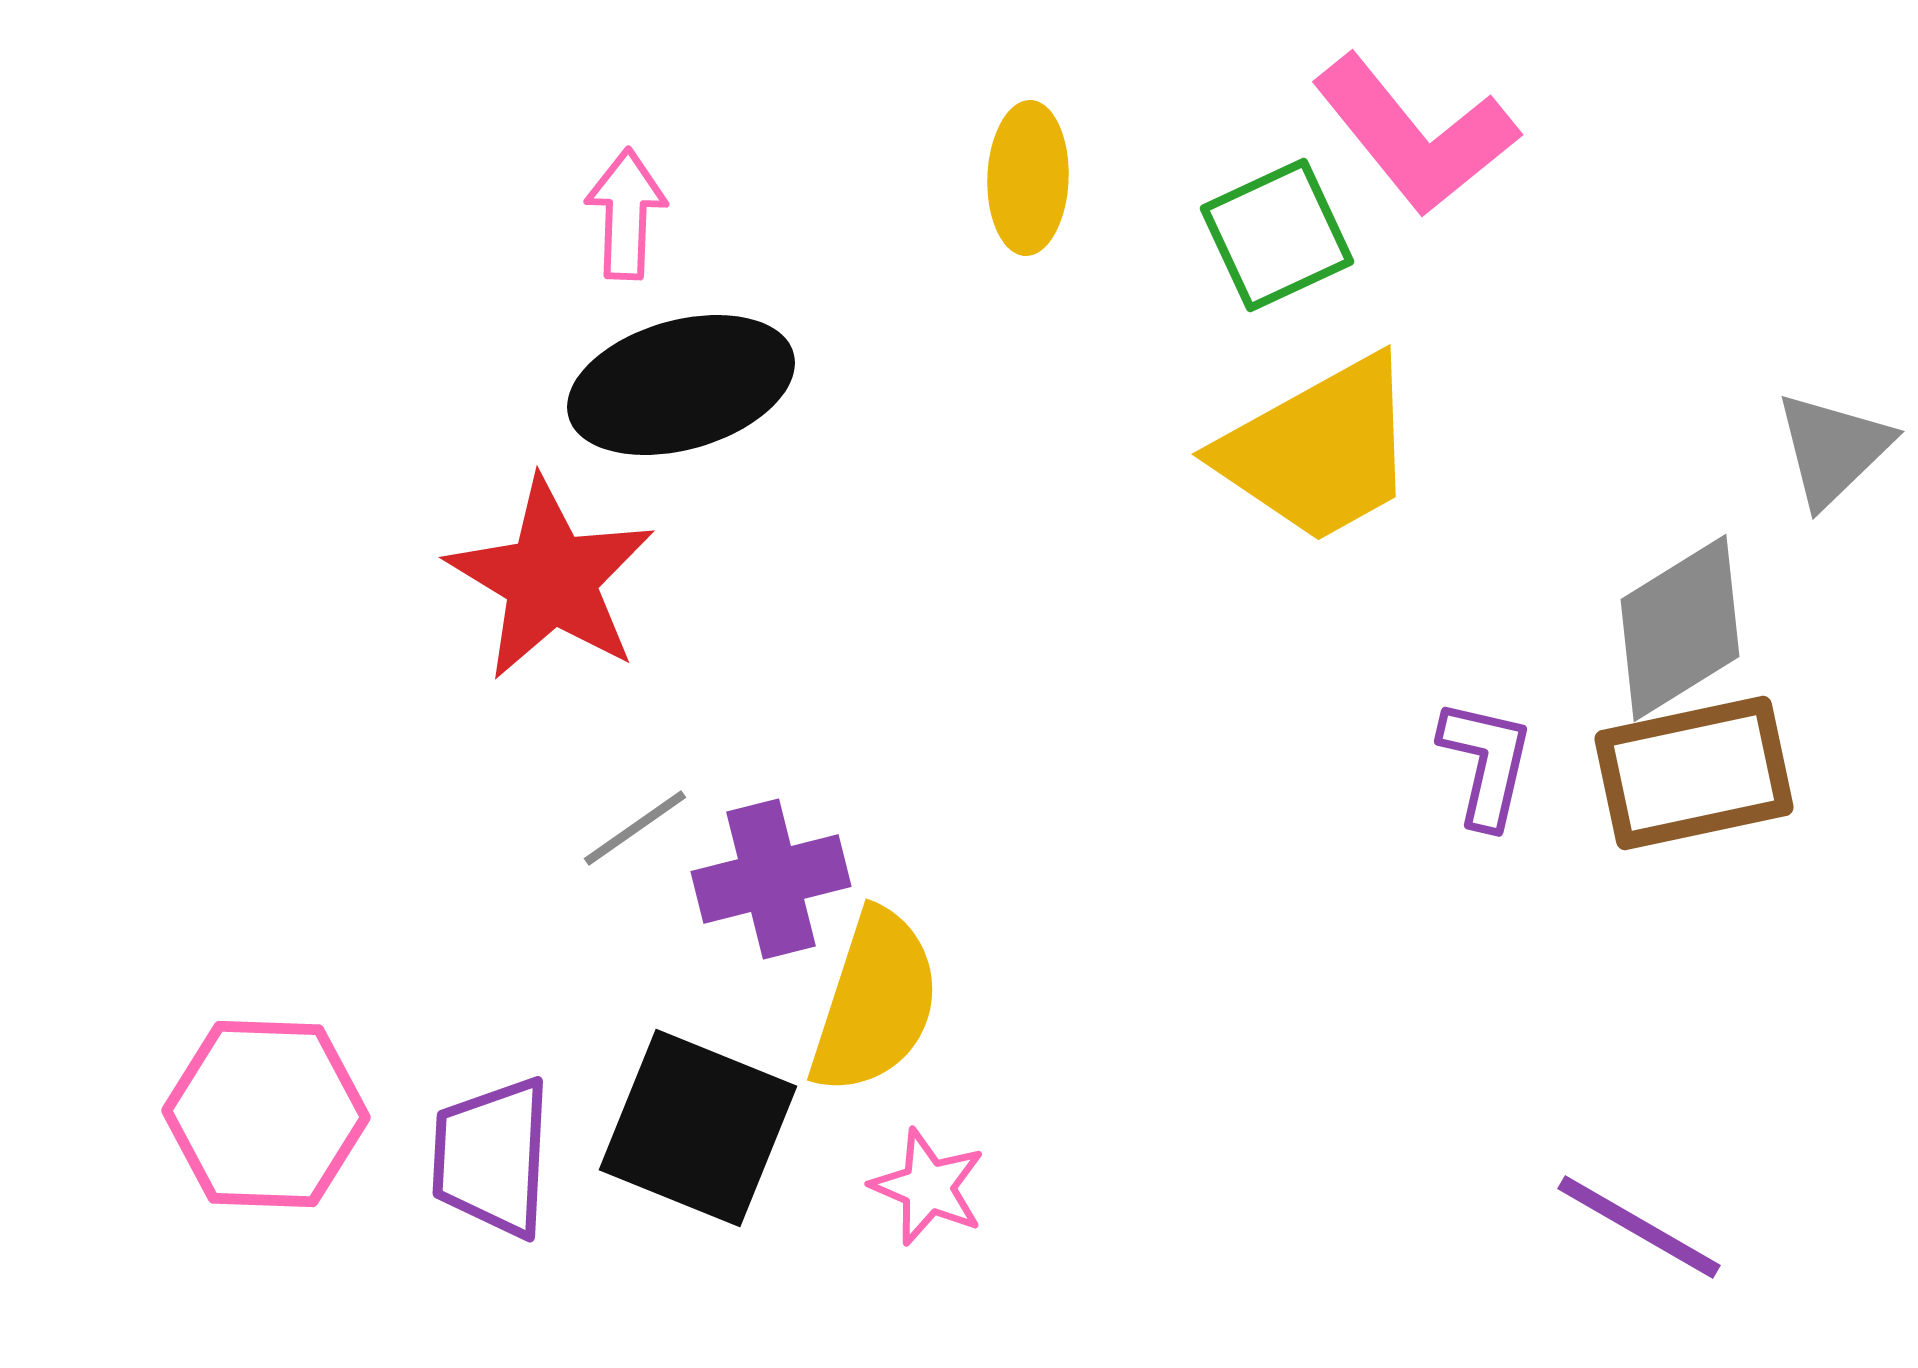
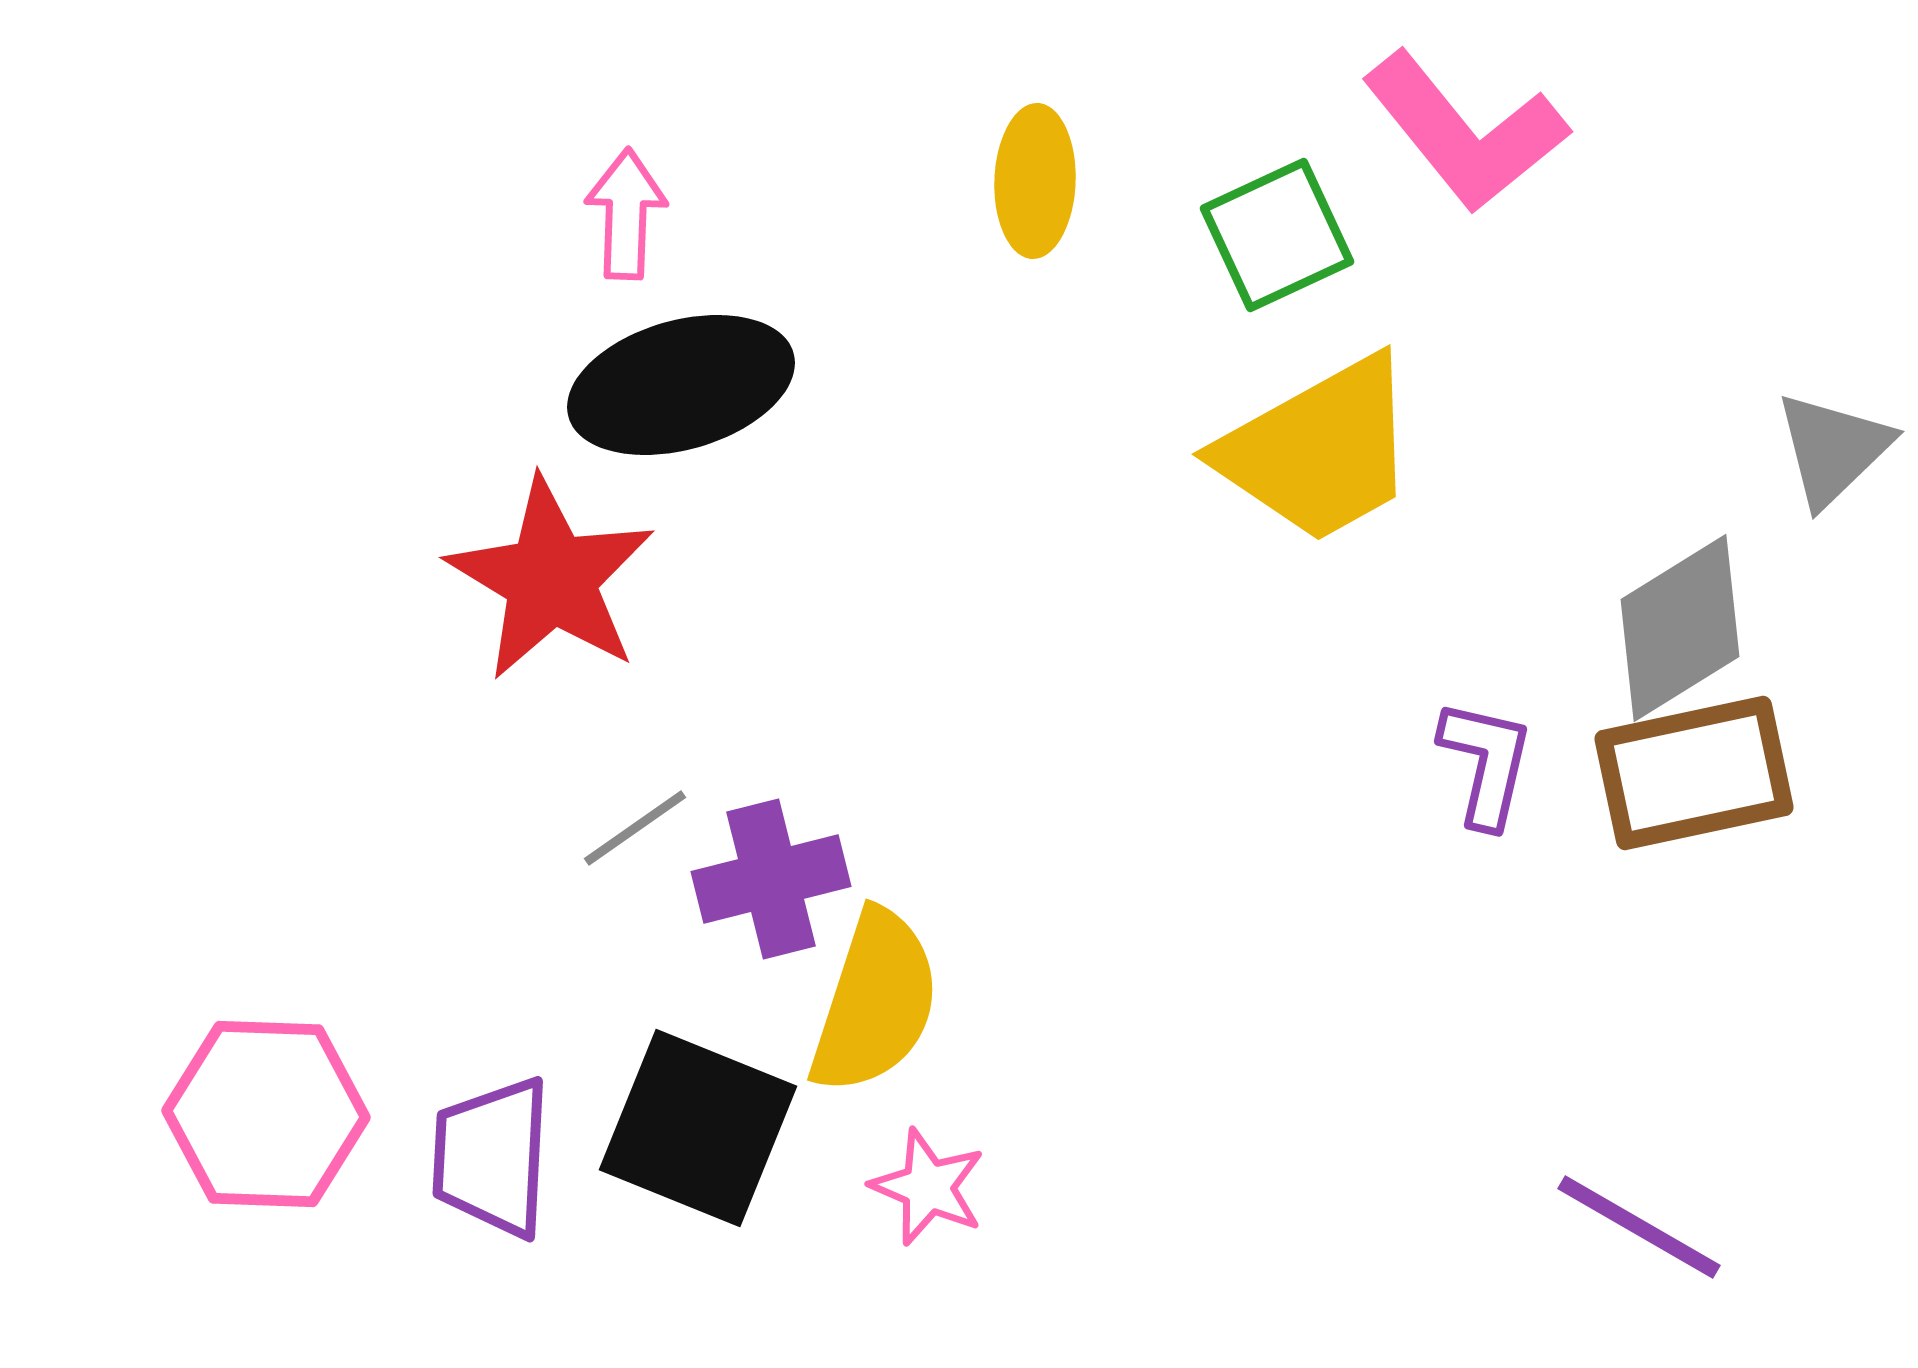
pink L-shape: moved 50 px right, 3 px up
yellow ellipse: moved 7 px right, 3 px down
